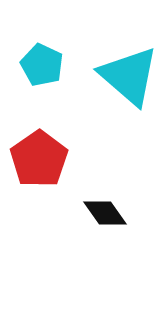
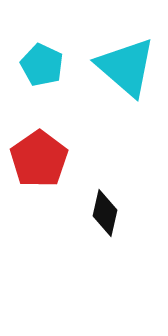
cyan triangle: moved 3 px left, 9 px up
black diamond: rotated 48 degrees clockwise
